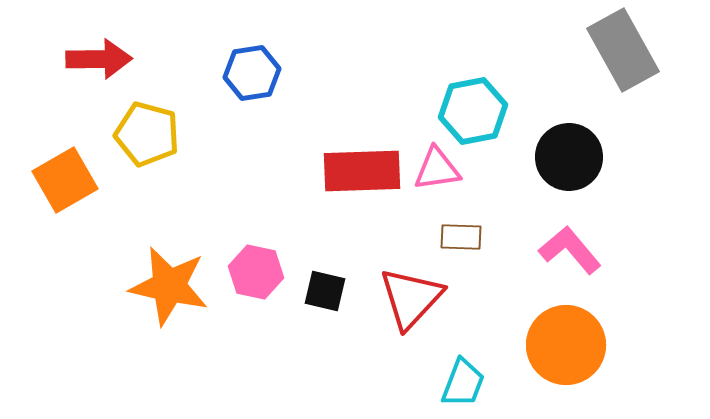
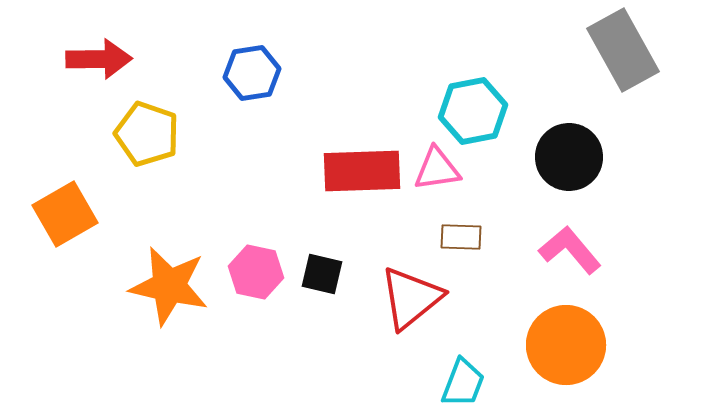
yellow pentagon: rotated 4 degrees clockwise
orange square: moved 34 px down
black square: moved 3 px left, 17 px up
red triangle: rotated 8 degrees clockwise
